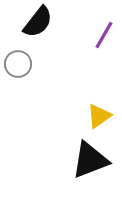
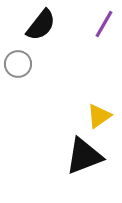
black semicircle: moved 3 px right, 3 px down
purple line: moved 11 px up
black triangle: moved 6 px left, 4 px up
